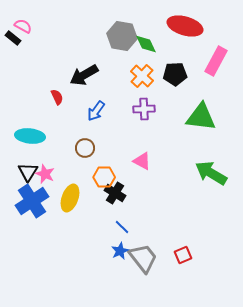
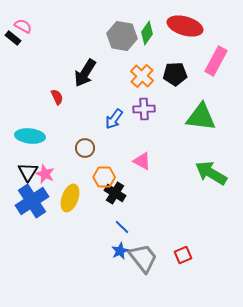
green diamond: moved 1 px right, 11 px up; rotated 60 degrees clockwise
black arrow: moved 1 px right, 2 px up; rotated 28 degrees counterclockwise
blue arrow: moved 18 px right, 8 px down
